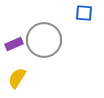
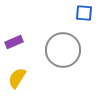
gray circle: moved 19 px right, 10 px down
purple rectangle: moved 2 px up
